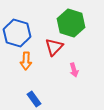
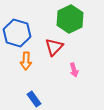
green hexagon: moved 1 px left, 4 px up; rotated 16 degrees clockwise
